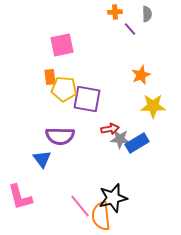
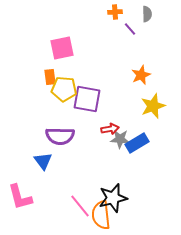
pink square: moved 3 px down
yellow star: rotated 20 degrees counterclockwise
blue triangle: moved 1 px right, 2 px down
orange semicircle: moved 1 px up
